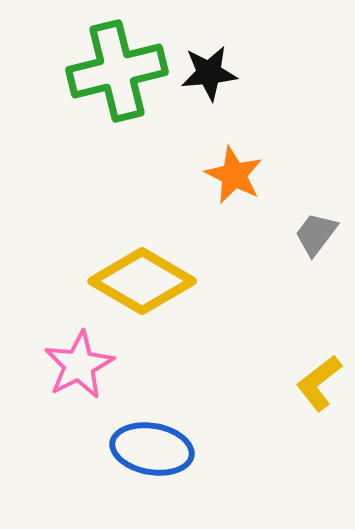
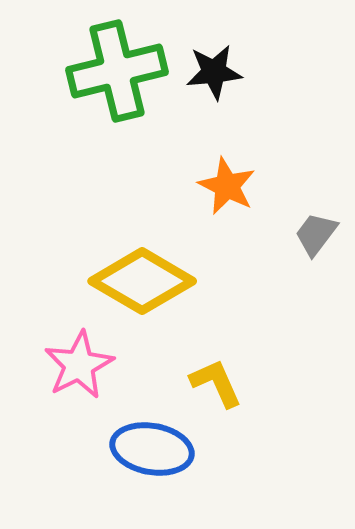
black star: moved 5 px right, 1 px up
orange star: moved 7 px left, 11 px down
yellow L-shape: moved 103 px left; rotated 104 degrees clockwise
